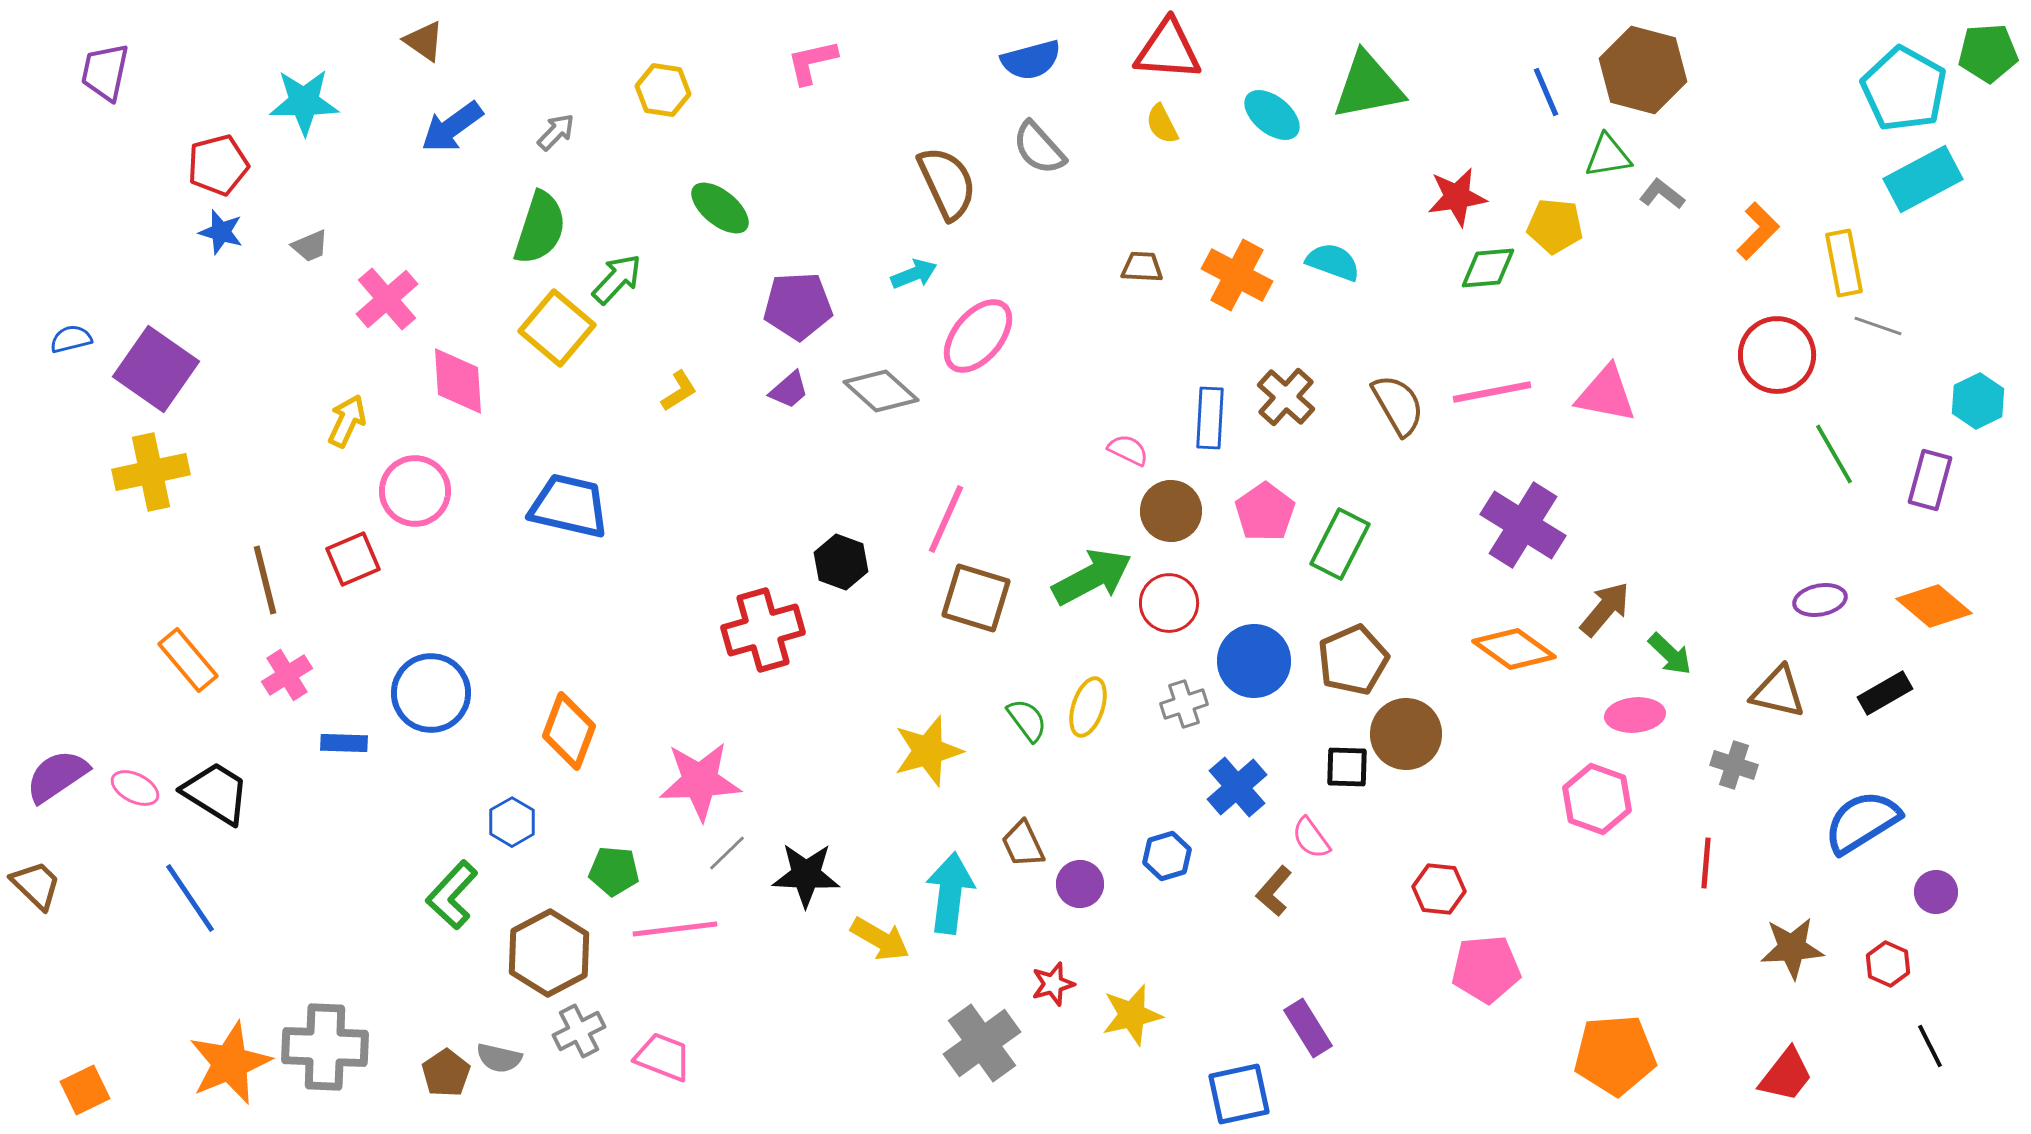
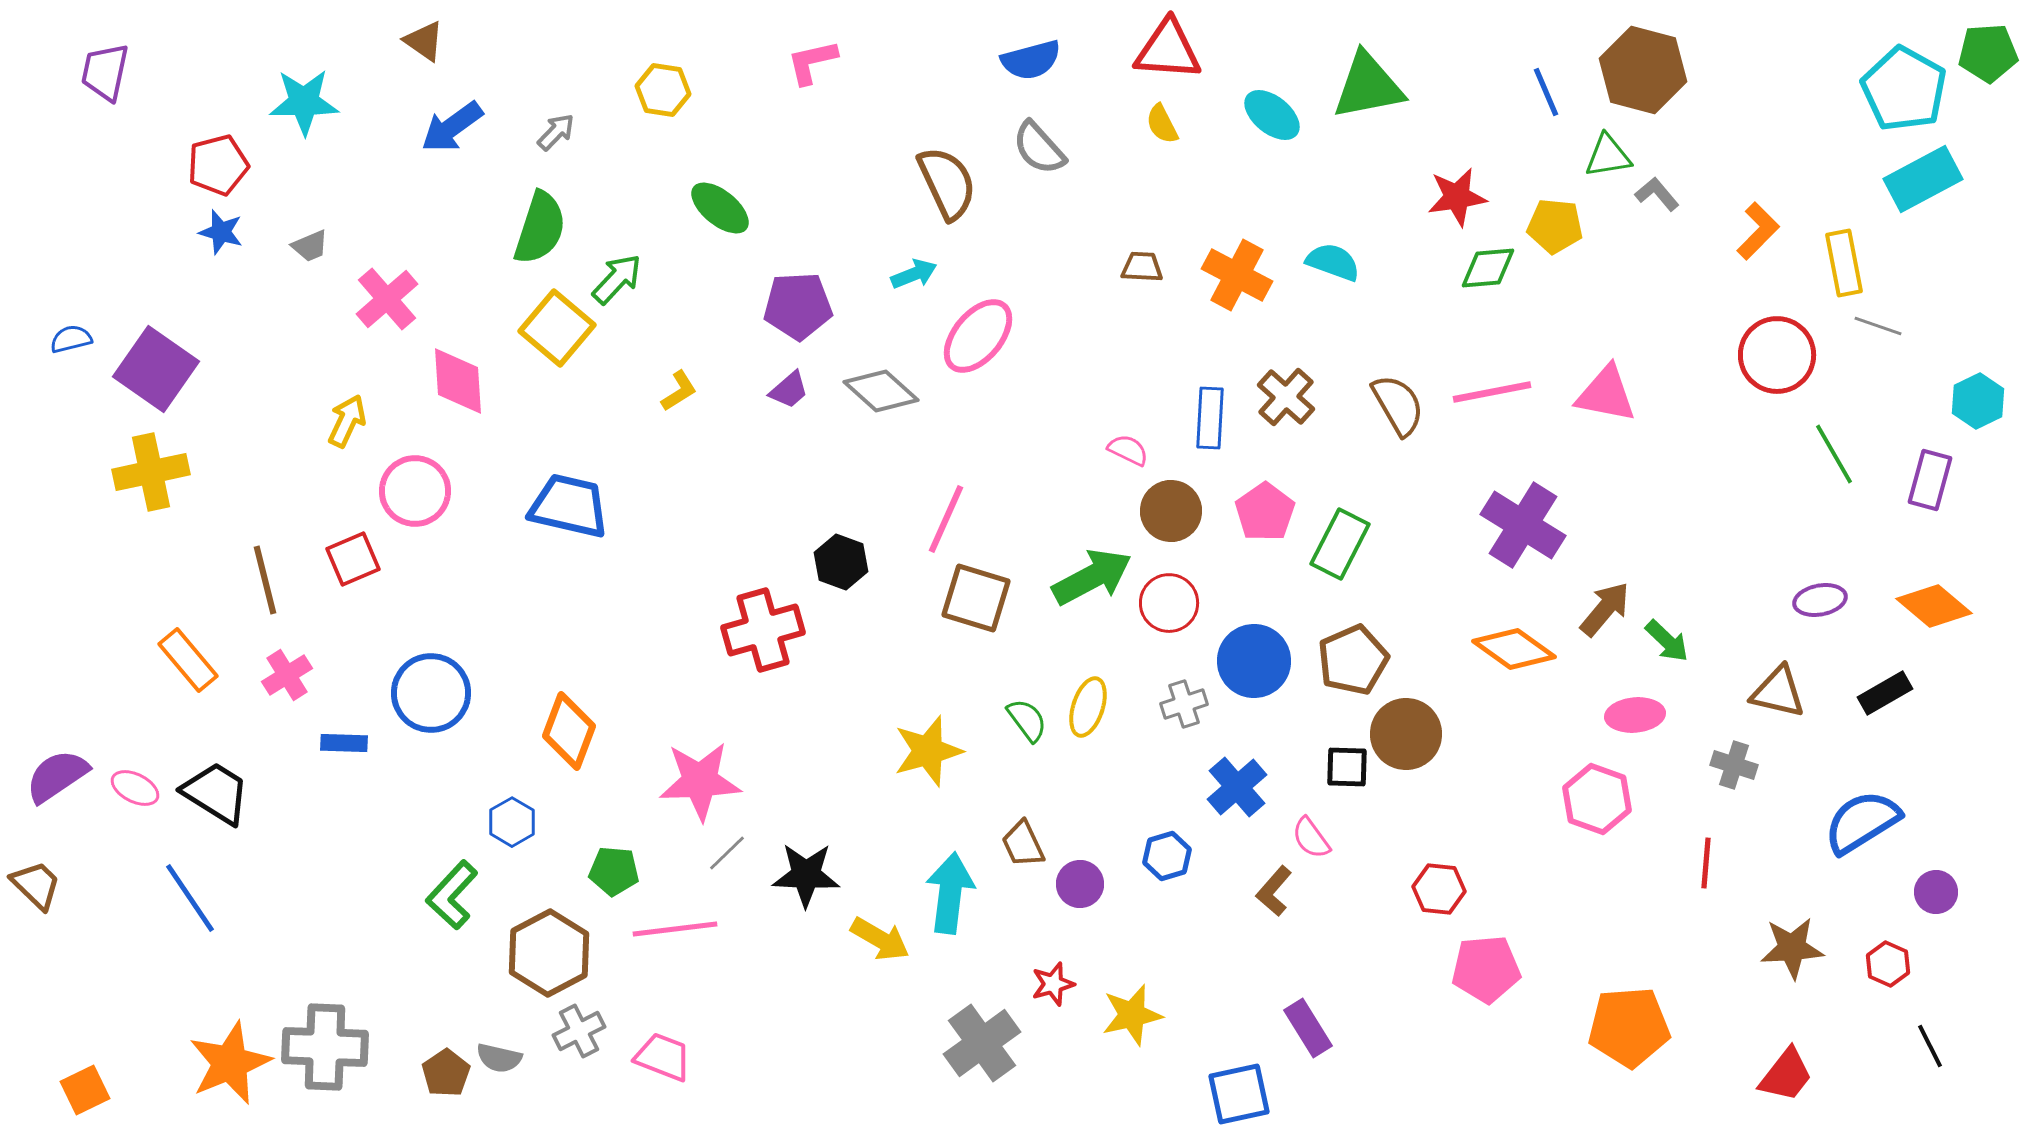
gray L-shape at (1662, 194): moved 5 px left; rotated 12 degrees clockwise
green arrow at (1670, 654): moved 3 px left, 13 px up
orange pentagon at (1615, 1055): moved 14 px right, 28 px up
